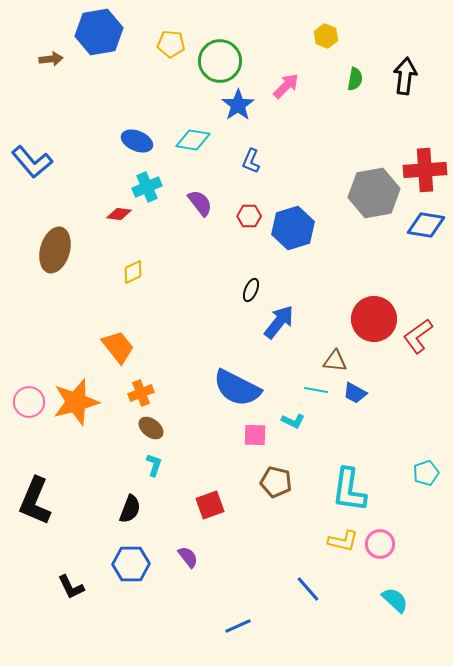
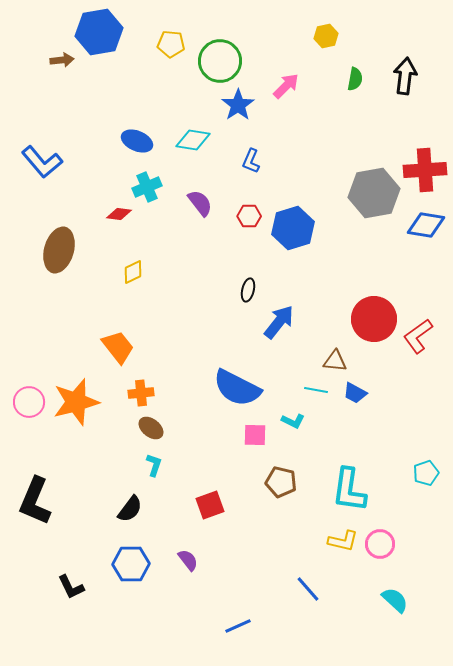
yellow hexagon at (326, 36): rotated 25 degrees clockwise
brown arrow at (51, 59): moved 11 px right, 1 px down
blue L-shape at (32, 162): moved 10 px right
brown ellipse at (55, 250): moved 4 px right
black ellipse at (251, 290): moved 3 px left; rotated 10 degrees counterclockwise
orange cross at (141, 393): rotated 15 degrees clockwise
brown pentagon at (276, 482): moved 5 px right
black semicircle at (130, 509): rotated 16 degrees clockwise
purple semicircle at (188, 557): moved 3 px down
